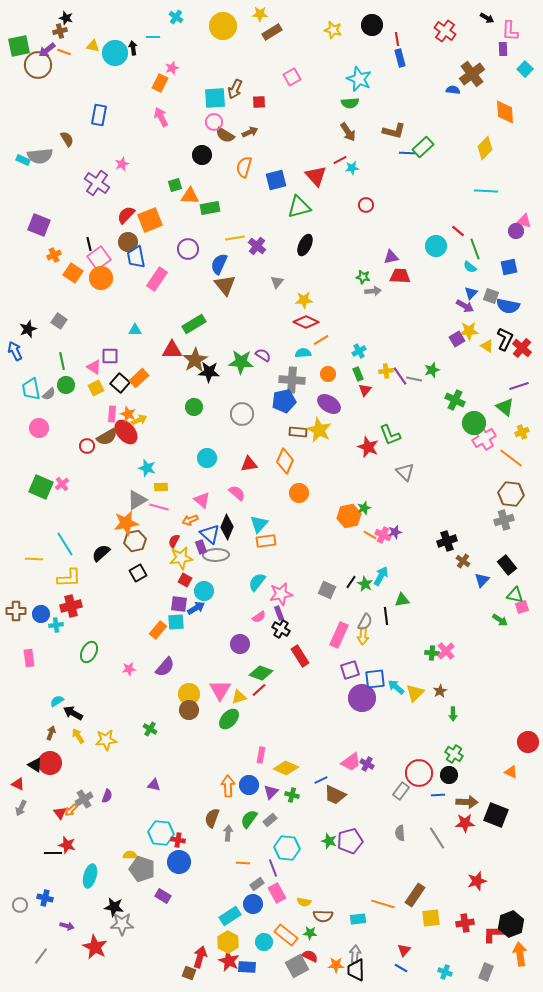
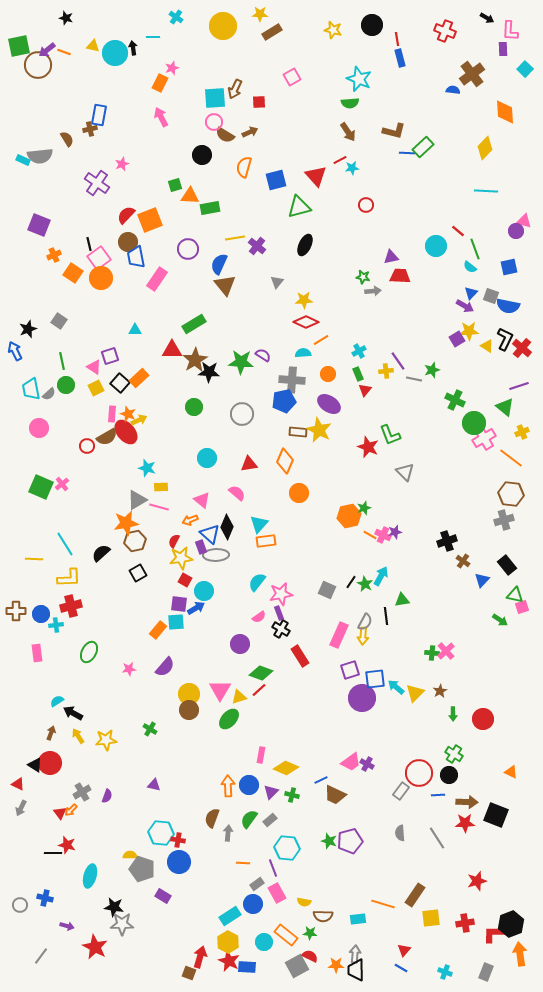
brown cross at (60, 31): moved 30 px right, 98 px down
red cross at (445, 31): rotated 15 degrees counterclockwise
purple square at (110, 356): rotated 18 degrees counterclockwise
purple line at (400, 376): moved 2 px left, 15 px up
pink rectangle at (29, 658): moved 8 px right, 5 px up
red circle at (528, 742): moved 45 px left, 23 px up
gray cross at (84, 799): moved 2 px left, 7 px up
